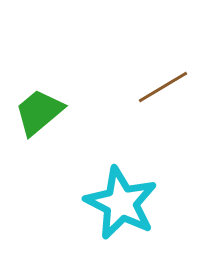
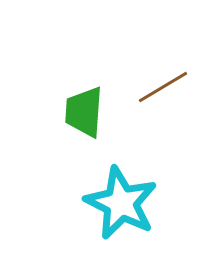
green trapezoid: moved 45 px right; rotated 46 degrees counterclockwise
